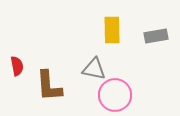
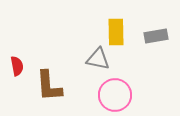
yellow rectangle: moved 4 px right, 2 px down
gray triangle: moved 4 px right, 10 px up
